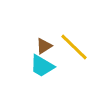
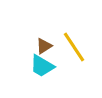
yellow line: rotated 12 degrees clockwise
